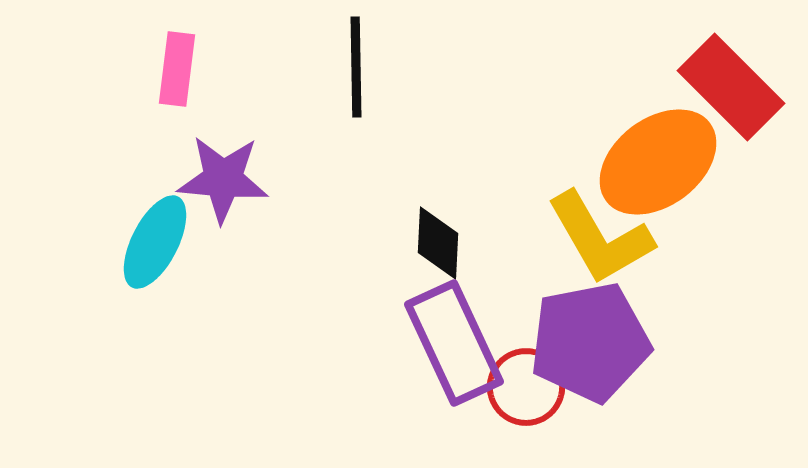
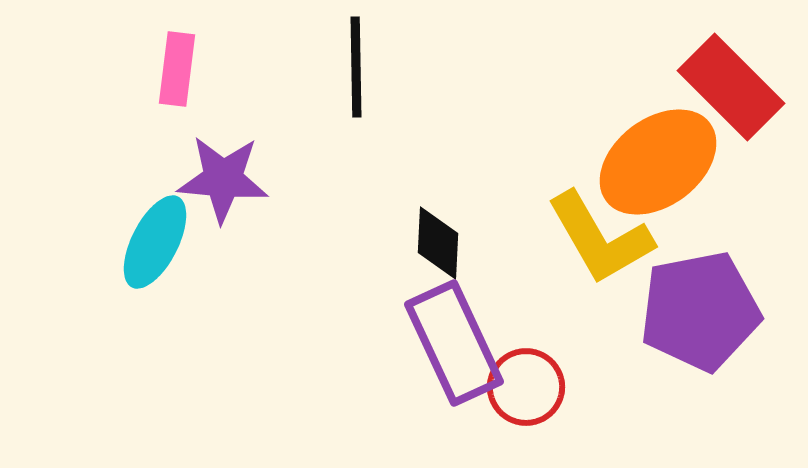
purple pentagon: moved 110 px right, 31 px up
